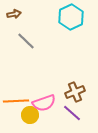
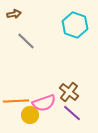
cyan hexagon: moved 4 px right, 8 px down; rotated 15 degrees counterclockwise
brown cross: moved 6 px left; rotated 30 degrees counterclockwise
